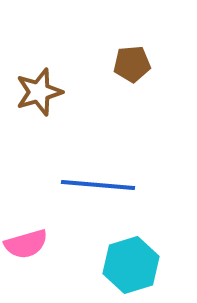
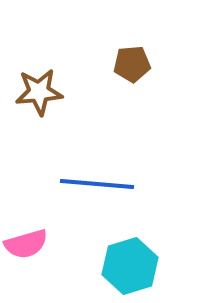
brown star: rotated 12 degrees clockwise
blue line: moved 1 px left, 1 px up
cyan hexagon: moved 1 px left, 1 px down
